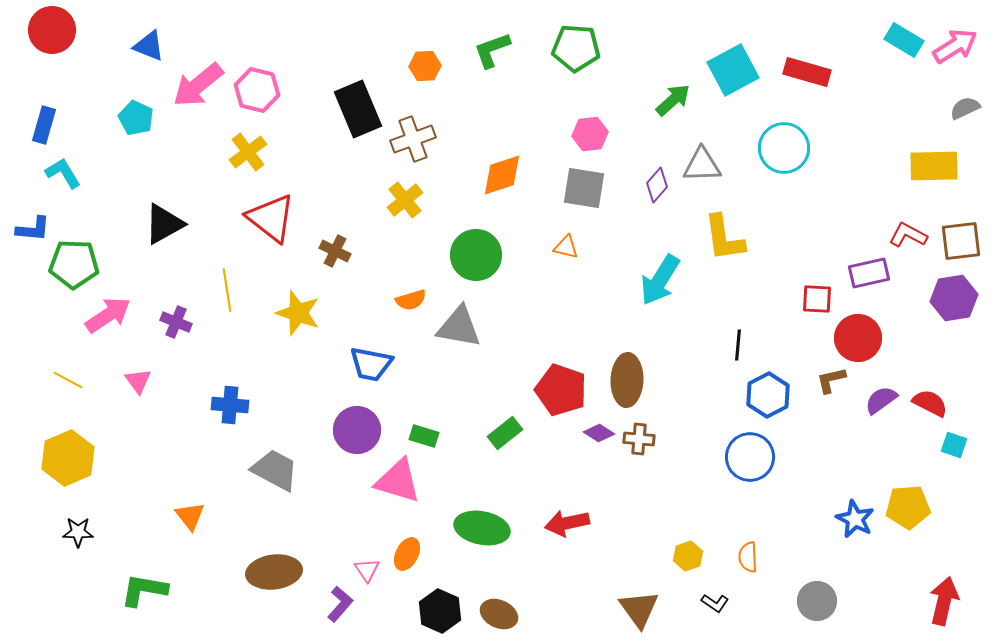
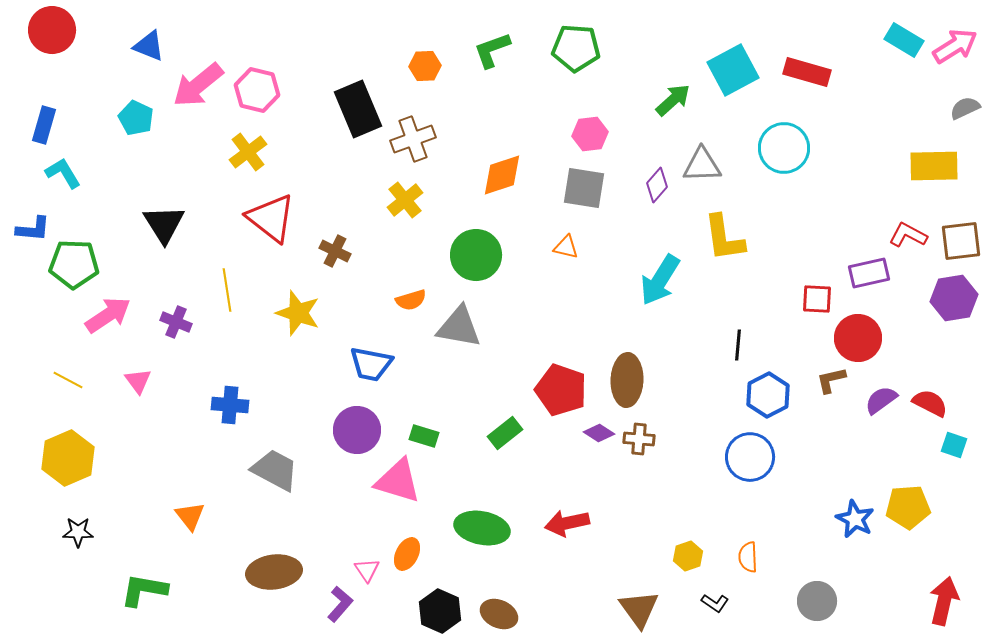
black triangle at (164, 224): rotated 33 degrees counterclockwise
